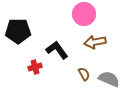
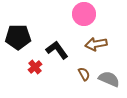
black pentagon: moved 6 px down
brown arrow: moved 1 px right, 2 px down
red cross: rotated 24 degrees counterclockwise
